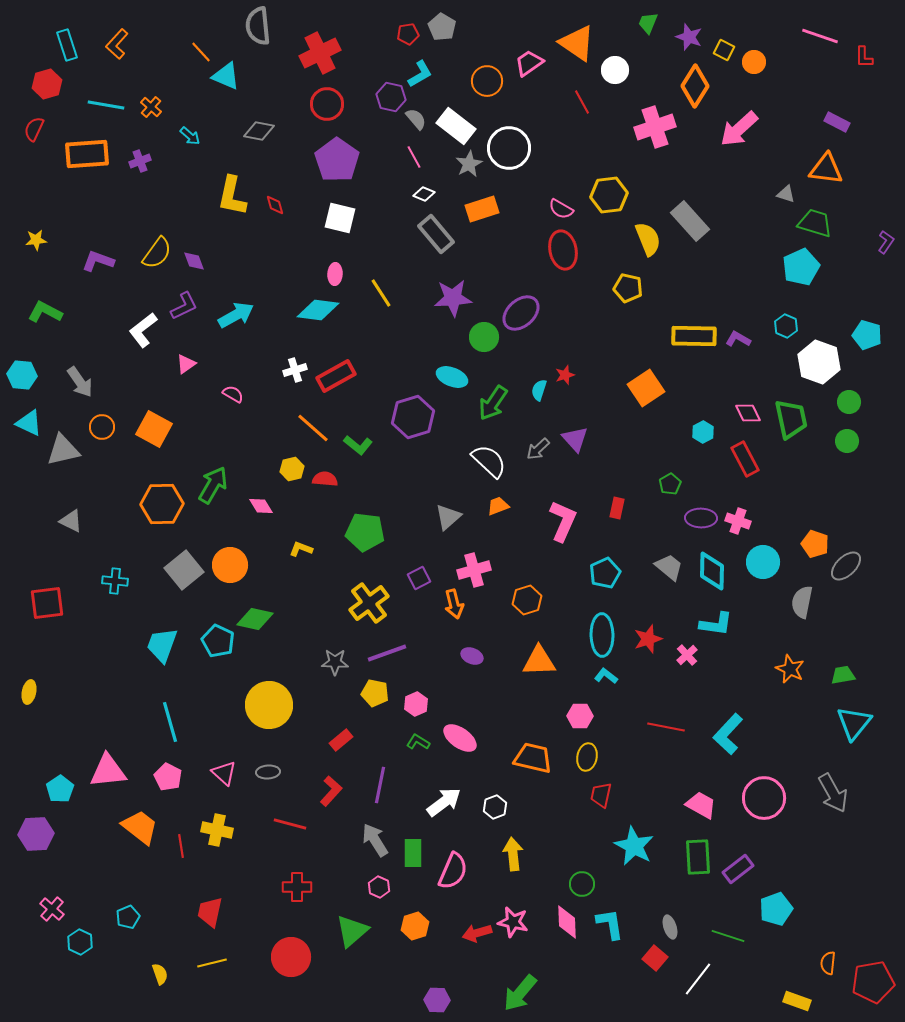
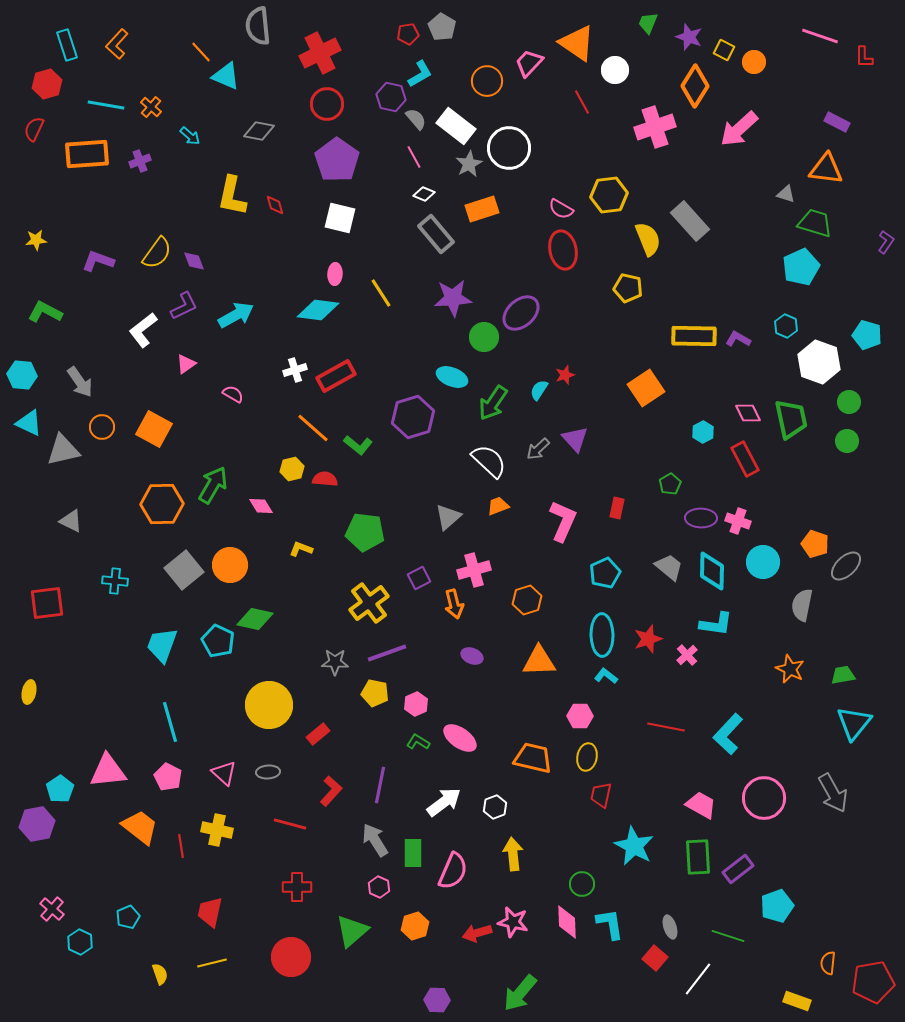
pink trapezoid at (529, 63): rotated 12 degrees counterclockwise
cyan semicircle at (539, 390): rotated 15 degrees clockwise
gray semicircle at (802, 602): moved 3 px down
red rectangle at (341, 740): moved 23 px left, 6 px up
purple hexagon at (36, 834): moved 1 px right, 10 px up; rotated 8 degrees counterclockwise
cyan pentagon at (776, 909): moved 1 px right, 3 px up
